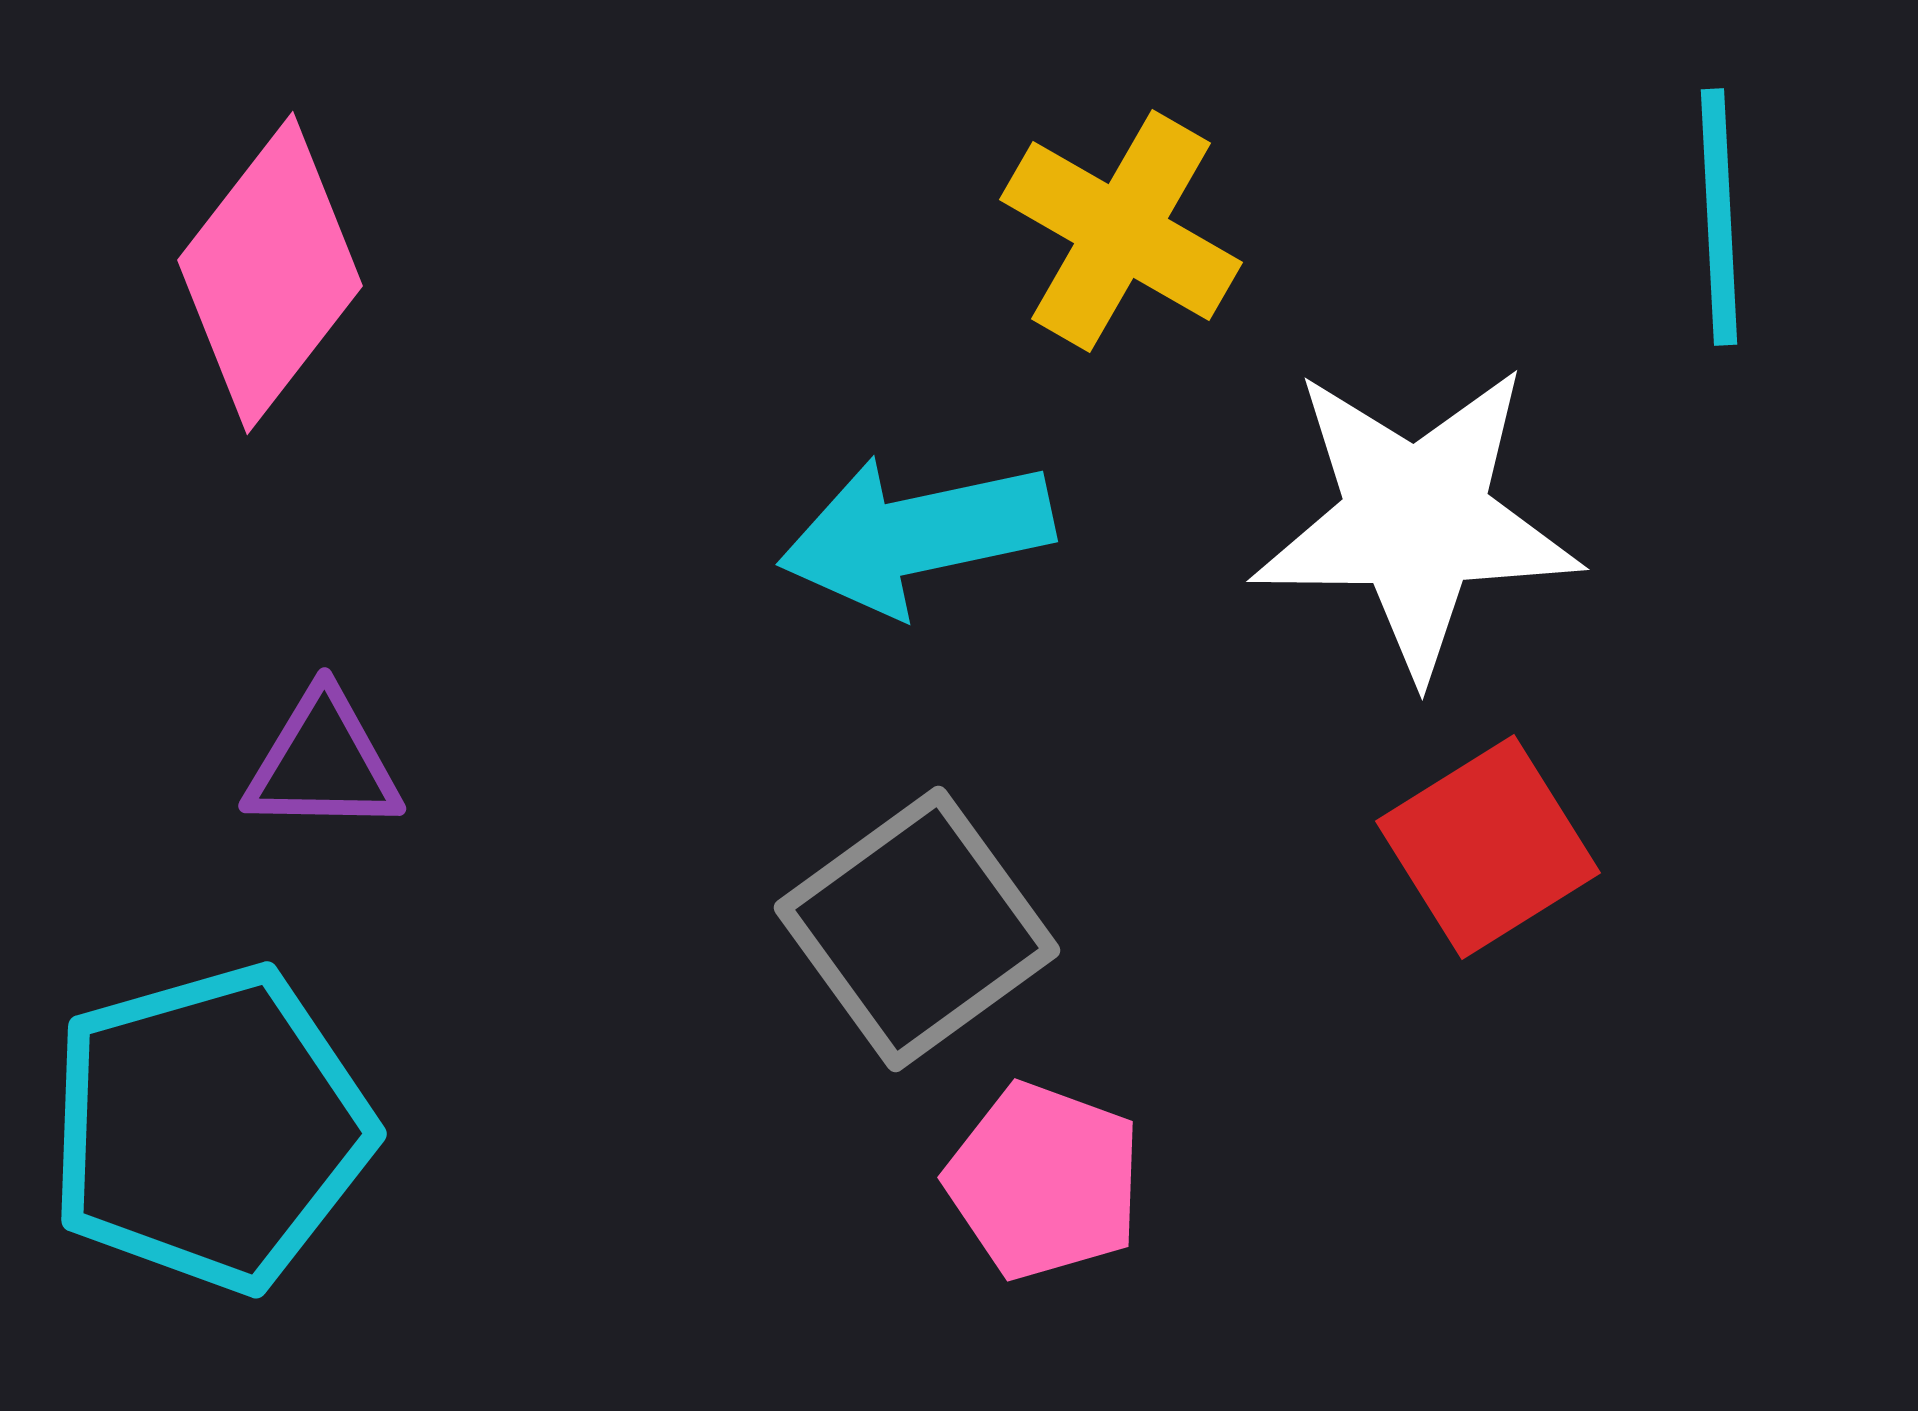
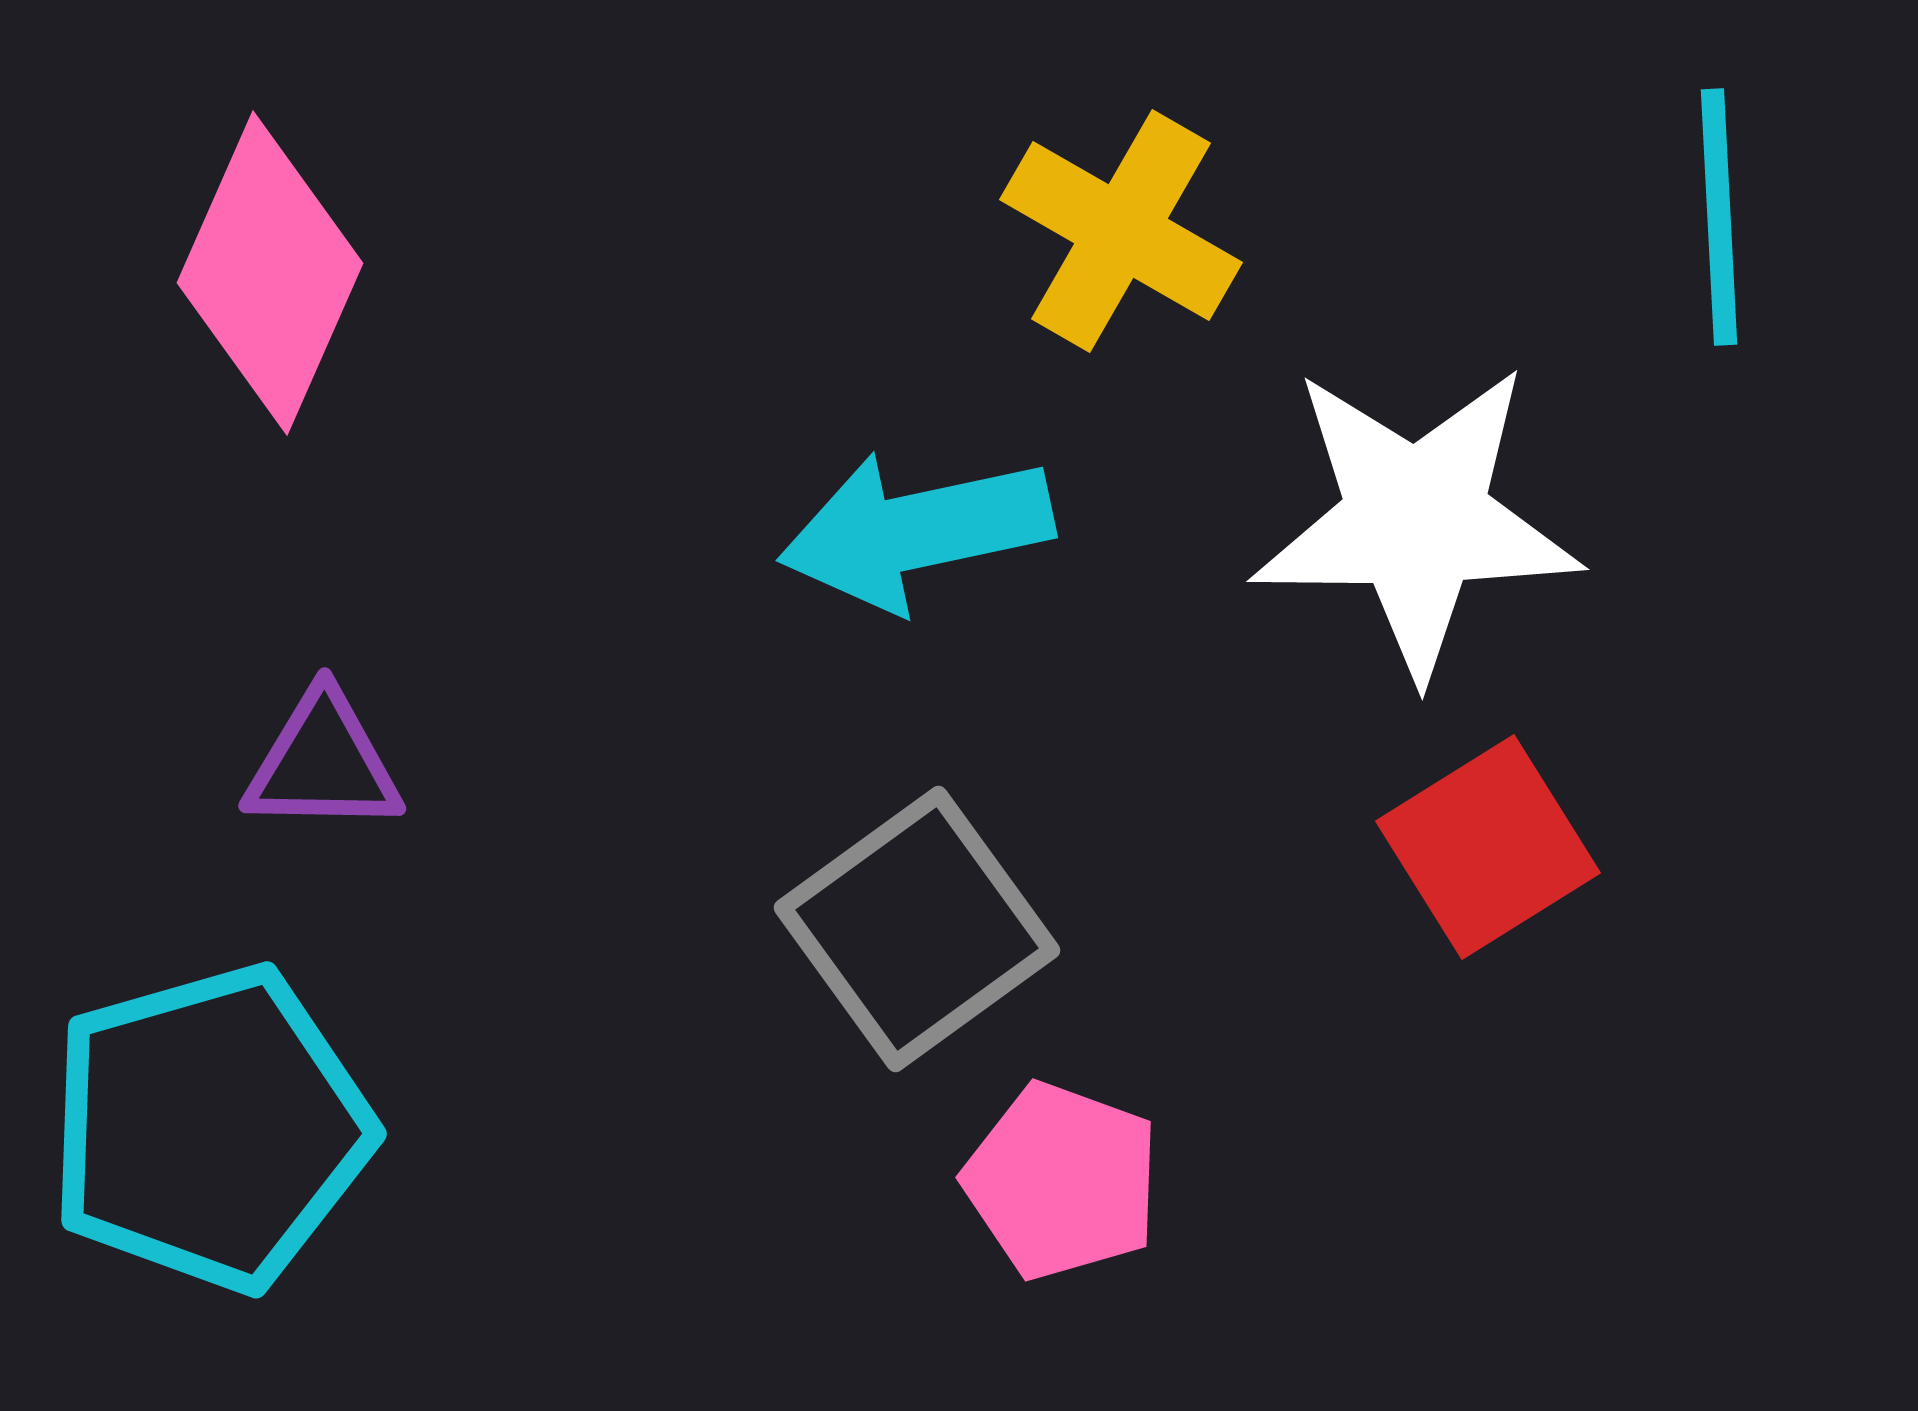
pink diamond: rotated 14 degrees counterclockwise
cyan arrow: moved 4 px up
pink pentagon: moved 18 px right
